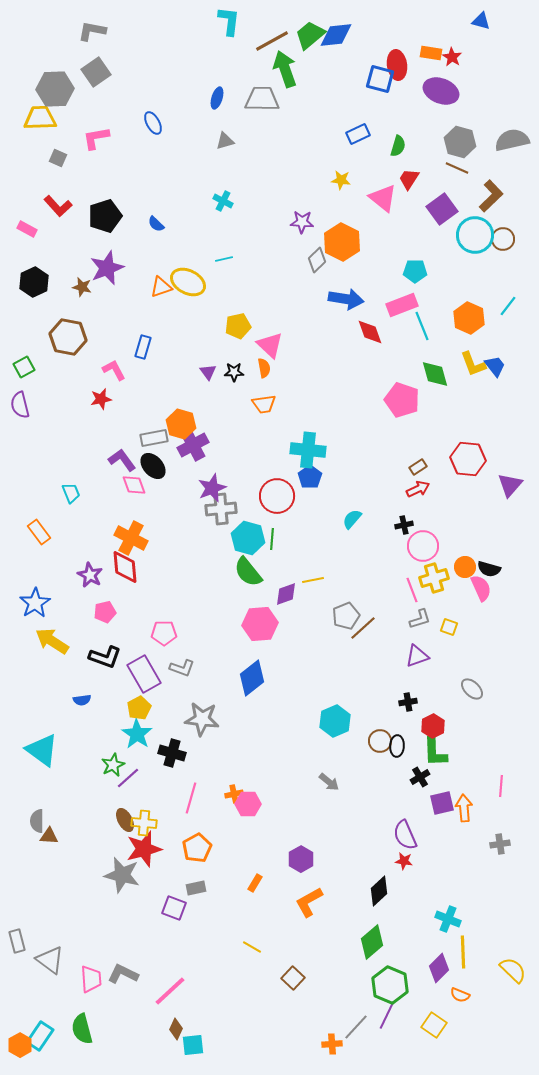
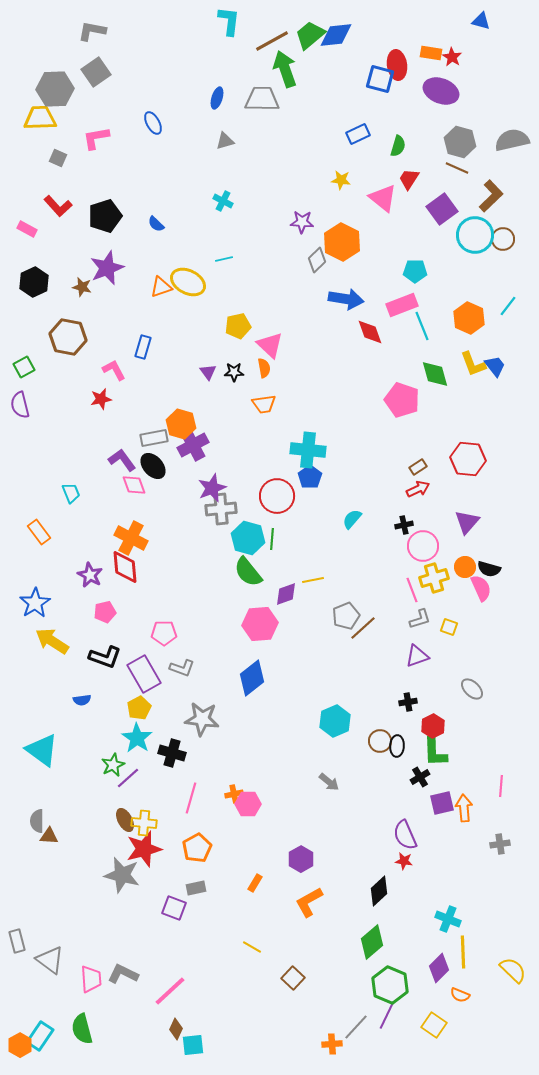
purple triangle at (510, 485): moved 43 px left, 37 px down
cyan star at (137, 734): moved 4 px down
